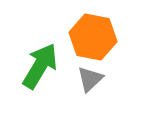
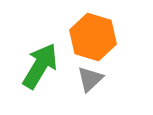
orange hexagon: rotated 6 degrees clockwise
